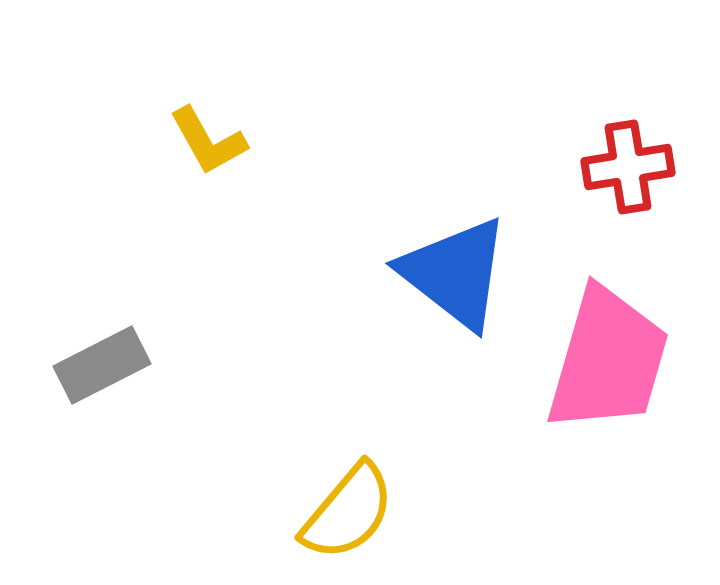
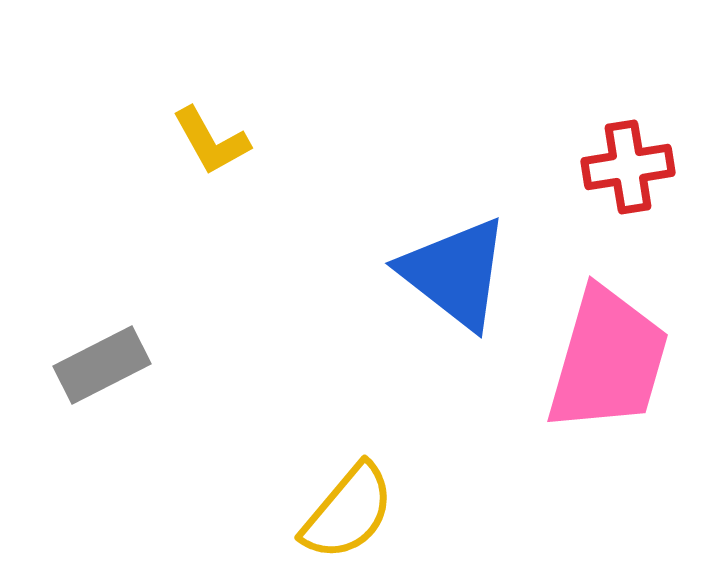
yellow L-shape: moved 3 px right
